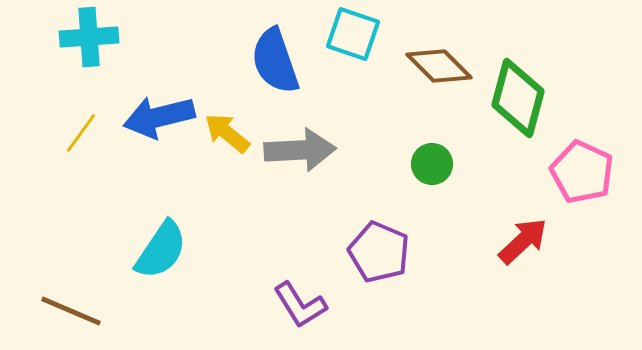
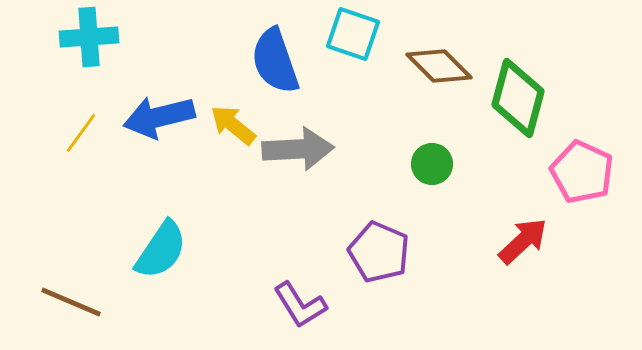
yellow arrow: moved 6 px right, 8 px up
gray arrow: moved 2 px left, 1 px up
brown line: moved 9 px up
